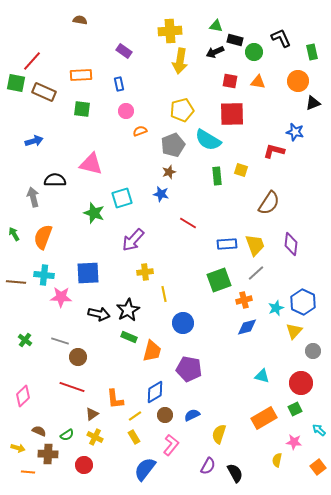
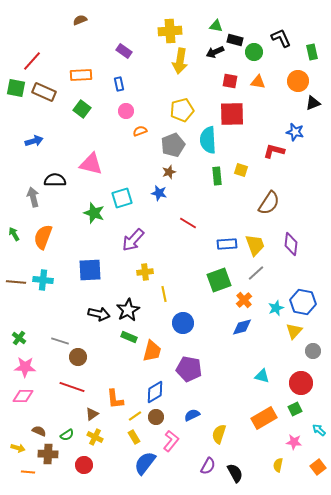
brown semicircle at (80, 20): rotated 32 degrees counterclockwise
green square at (16, 83): moved 5 px down
green square at (82, 109): rotated 30 degrees clockwise
cyan semicircle at (208, 140): rotated 56 degrees clockwise
blue star at (161, 194): moved 2 px left, 1 px up
blue square at (88, 273): moved 2 px right, 3 px up
cyan cross at (44, 275): moved 1 px left, 5 px down
pink star at (61, 297): moved 36 px left, 70 px down
orange cross at (244, 300): rotated 28 degrees counterclockwise
blue hexagon at (303, 302): rotated 15 degrees counterclockwise
blue diamond at (247, 327): moved 5 px left
green cross at (25, 340): moved 6 px left, 2 px up
pink diamond at (23, 396): rotated 45 degrees clockwise
brown circle at (165, 415): moved 9 px left, 2 px down
pink L-shape at (171, 445): moved 4 px up
yellow semicircle at (277, 460): moved 1 px right, 5 px down
blue semicircle at (145, 469): moved 6 px up
